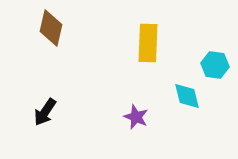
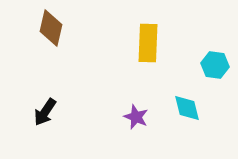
cyan diamond: moved 12 px down
